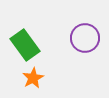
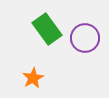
green rectangle: moved 22 px right, 16 px up
